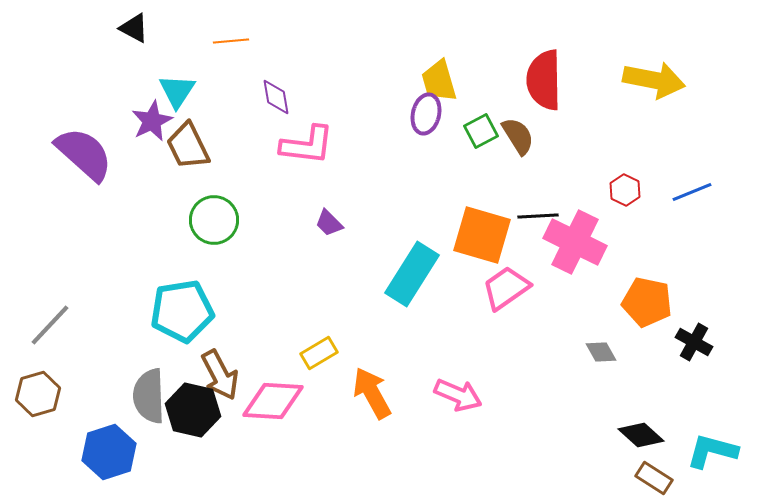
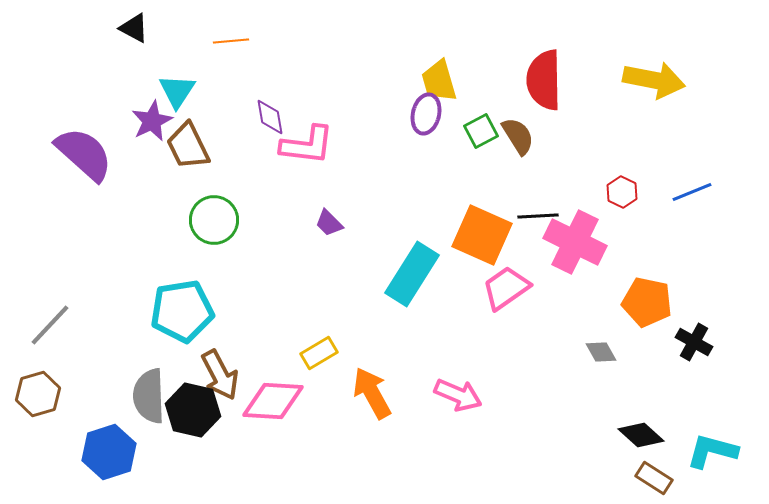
purple diamond: moved 6 px left, 20 px down
red hexagon: moved 3 px left, 2 px down
orange square: rotated 8 degrees clockwise
